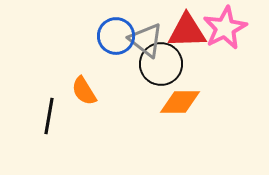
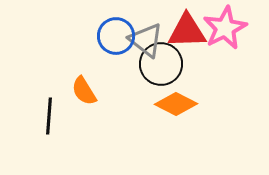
orange diamond: moved 4 px left, 2 px down; rotated 27 degrees clockwise
black line: rotated 6 degrees counterclockwise
